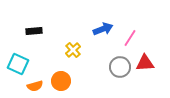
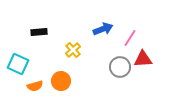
black rectangle: moved 5 px right, 1 px down
red triangle: moved 2 px left, 4 px up
